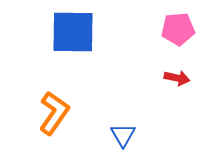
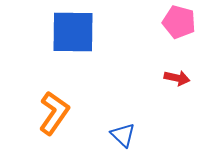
pink pentagon: moved 1 px right, 7 px up; rotated 20 degrees clockwise
blue triangle: rotated 16 degrees counterclockwise
